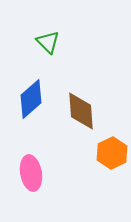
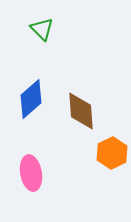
green triangle: moved 6 px left, 13 px up
